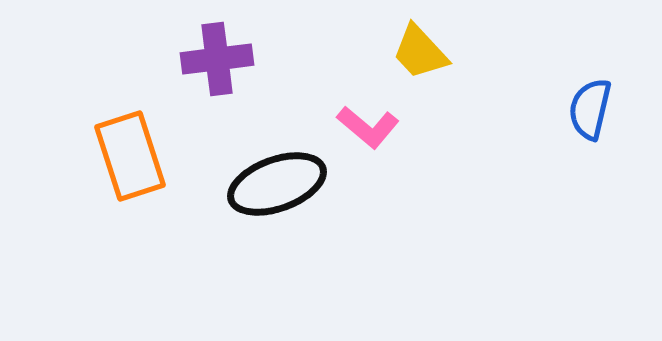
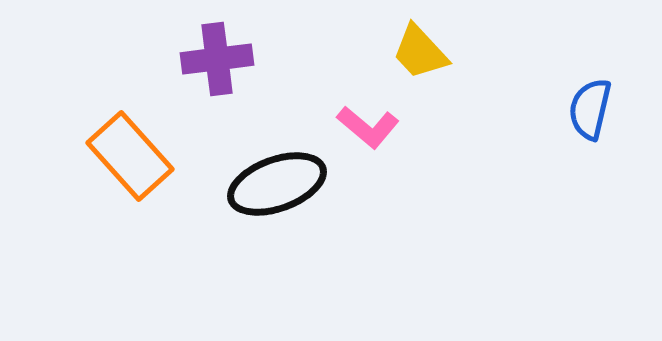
orange rectangle: rotated 24 degrees counterclockwise
